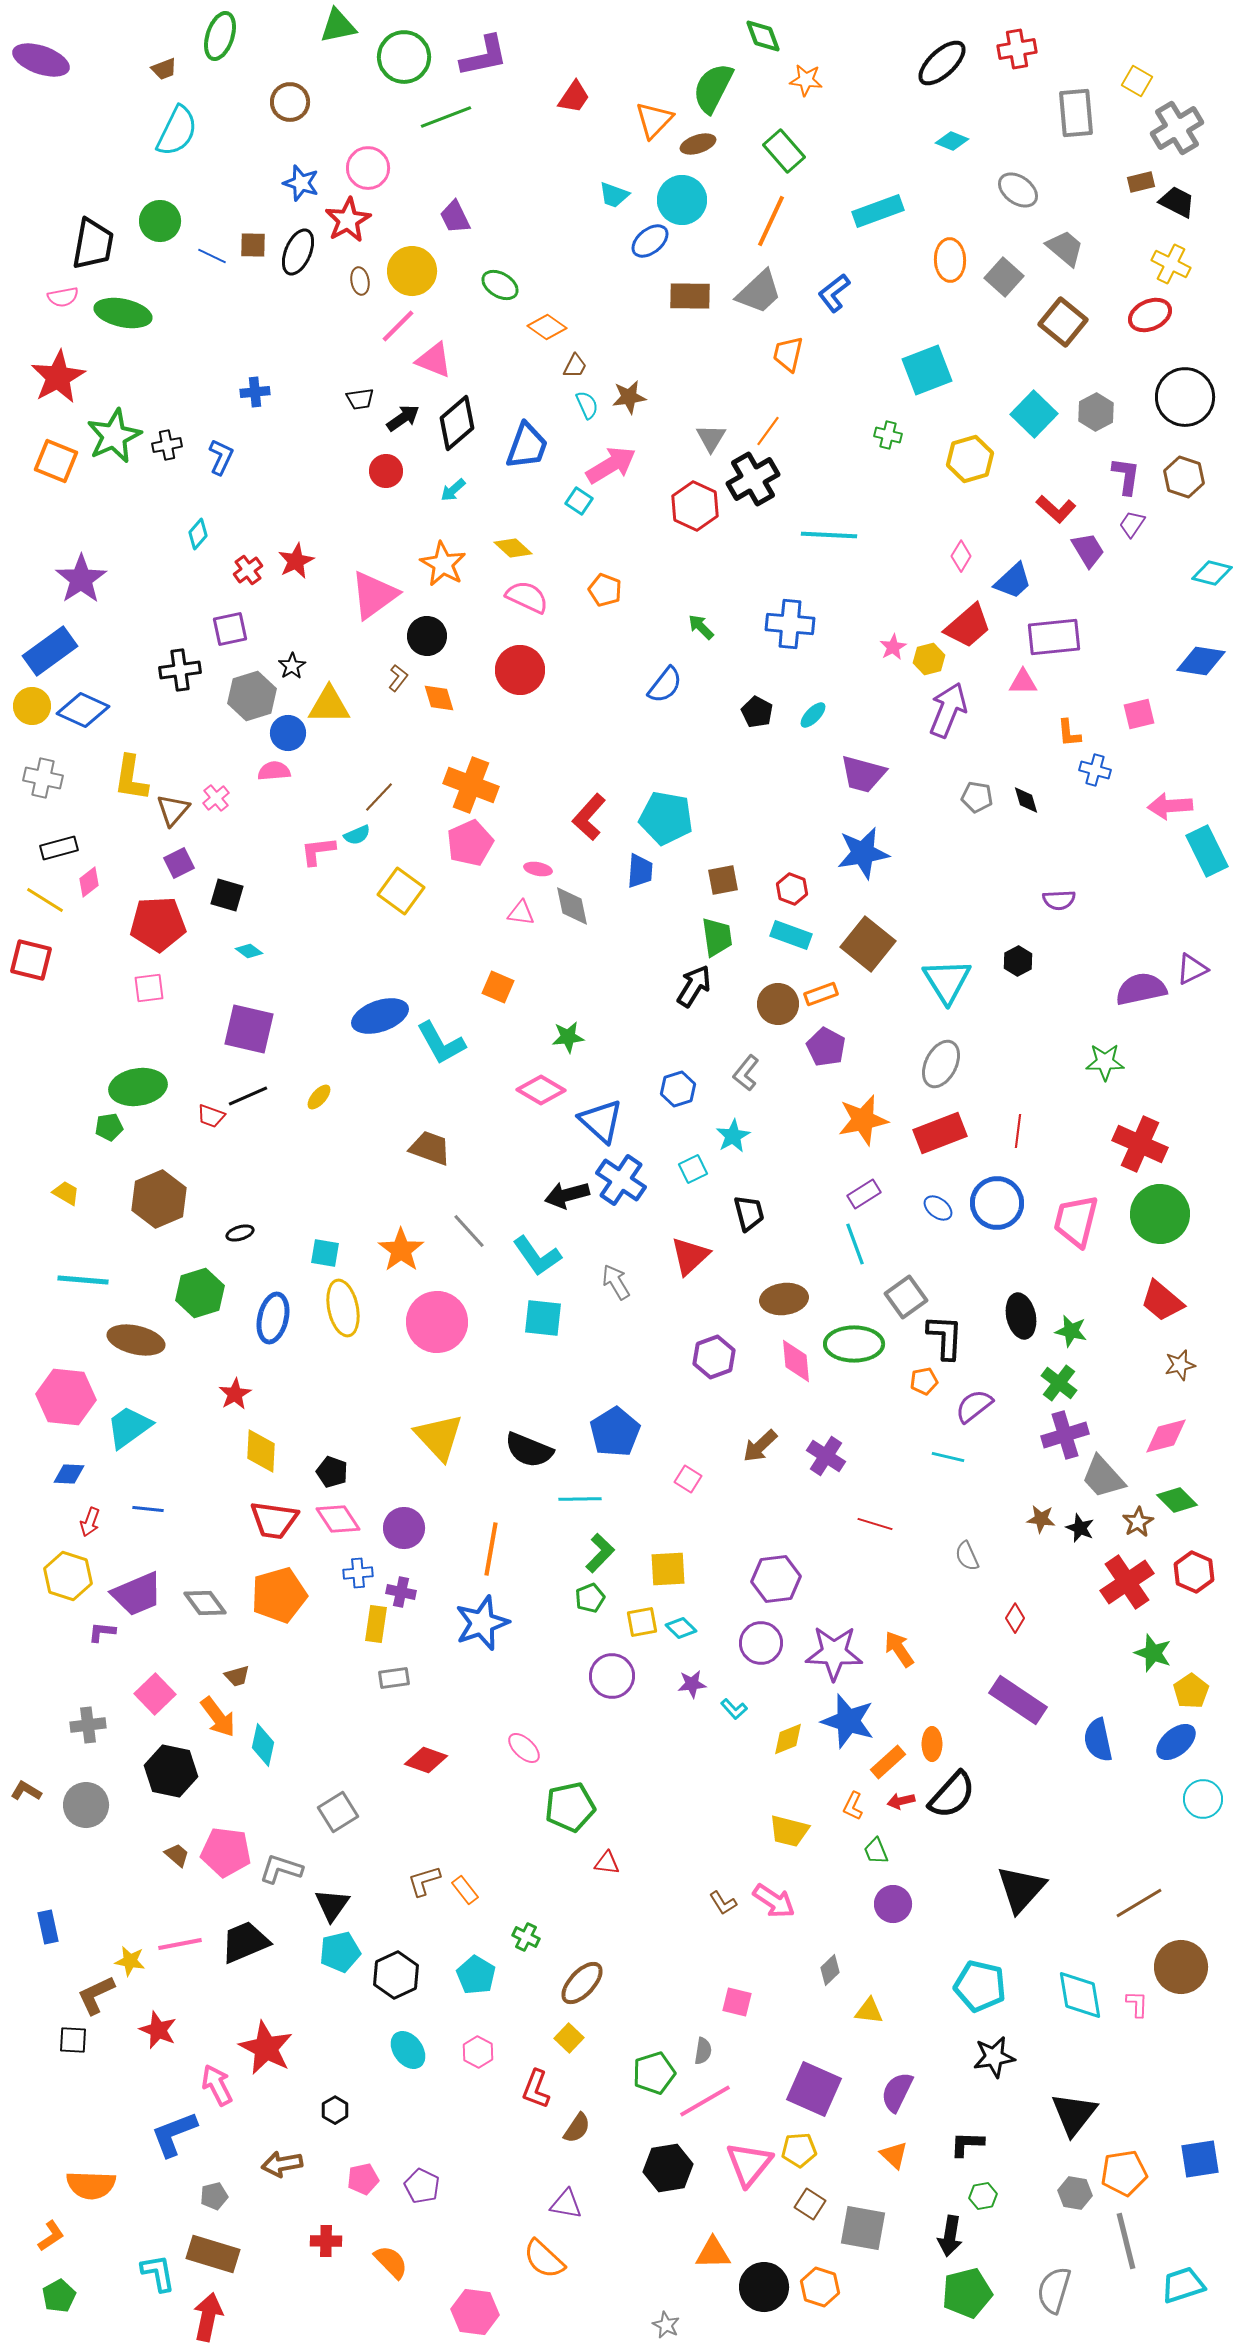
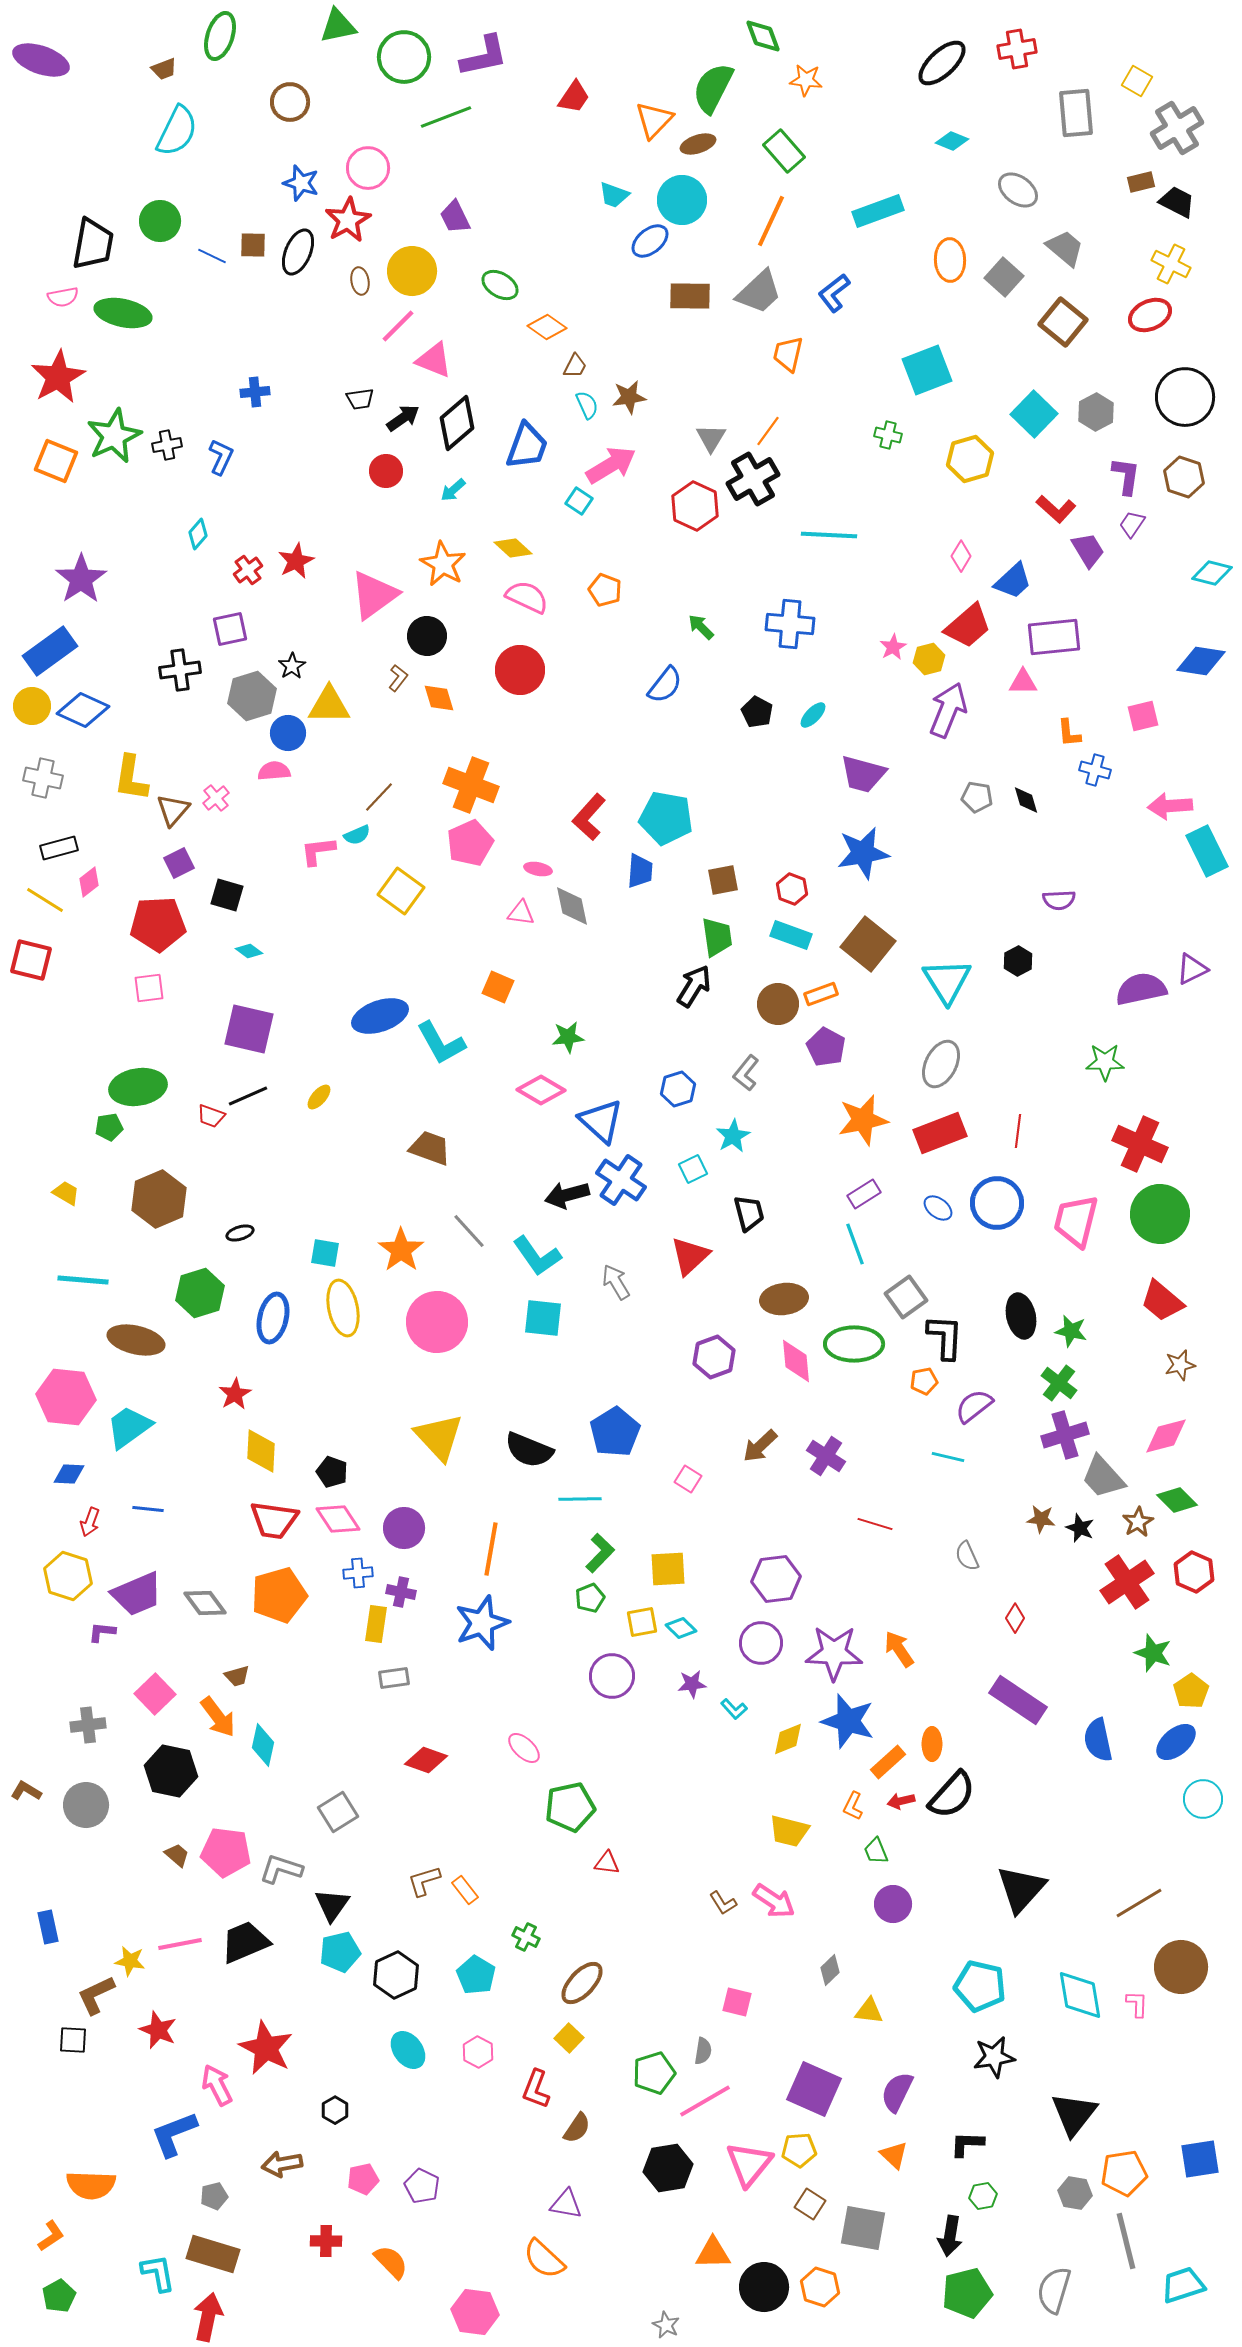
pink square at (1139, 714): moved 4 px right, 2 px down
